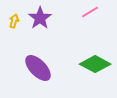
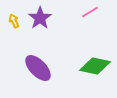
yellow arrow: rotated 40 degrees counterclockwise
green diamond: moved 2 px down; rotated 16 degrees counterclockwise
